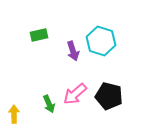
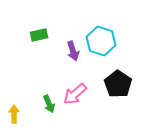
black pentagon: moved 9 px right, 12 px up; rotated 20 degrees clockwise
